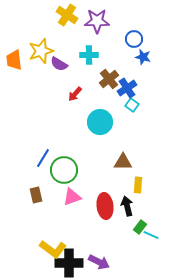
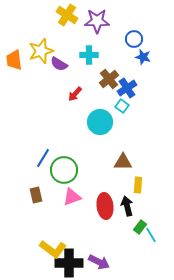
cyan square: moved 10 px left, 1 px down
cyan line: rotated 35 degrees clockwise
